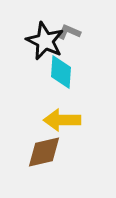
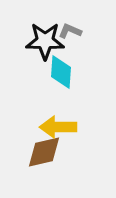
gray L-shape: moved 1 px right, 1 px up
black star: rotated 24 degrees counterclockwise
yellow arrow: moved 4 px left, 7 px down
